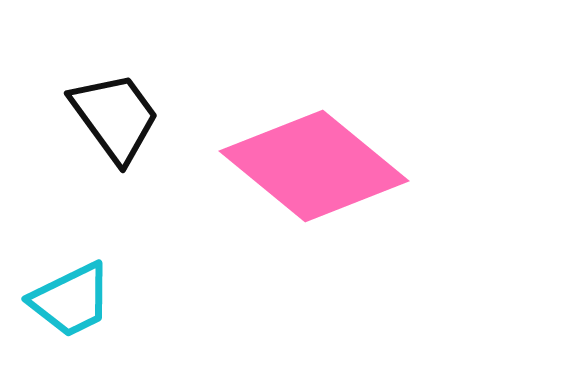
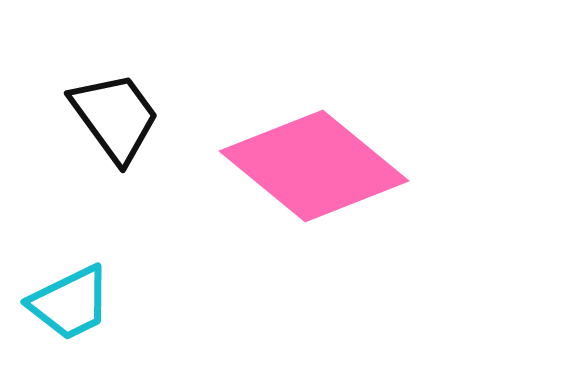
cyan trapezoid: moved 1 px left, 3 px down
